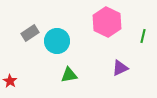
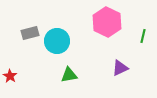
gray rectangle: rotated 18 degrees clockwise
red star: moved 5 px up
